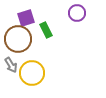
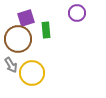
green rectangle: rotated 21 degrees clockwise
